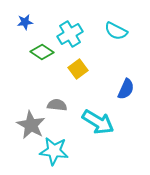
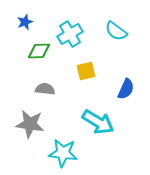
blue star: rotated 14 degrees counterclockwise
cyan semicircle: rotated 10 degrees clockwise
green diamond: moved 3 px left, 1 px up; rotated 35 degrees counterclockwise
yellow square: moved 8 px right, 2 px down; rotated 24 degrees clockwise
gray semicircle: moved 12 px left, 16 px up
gray star: moved 1 px left, 1 px up; rotated 20 degrees counterclockwise
cyan star: moved 9 px right, 2 px down
